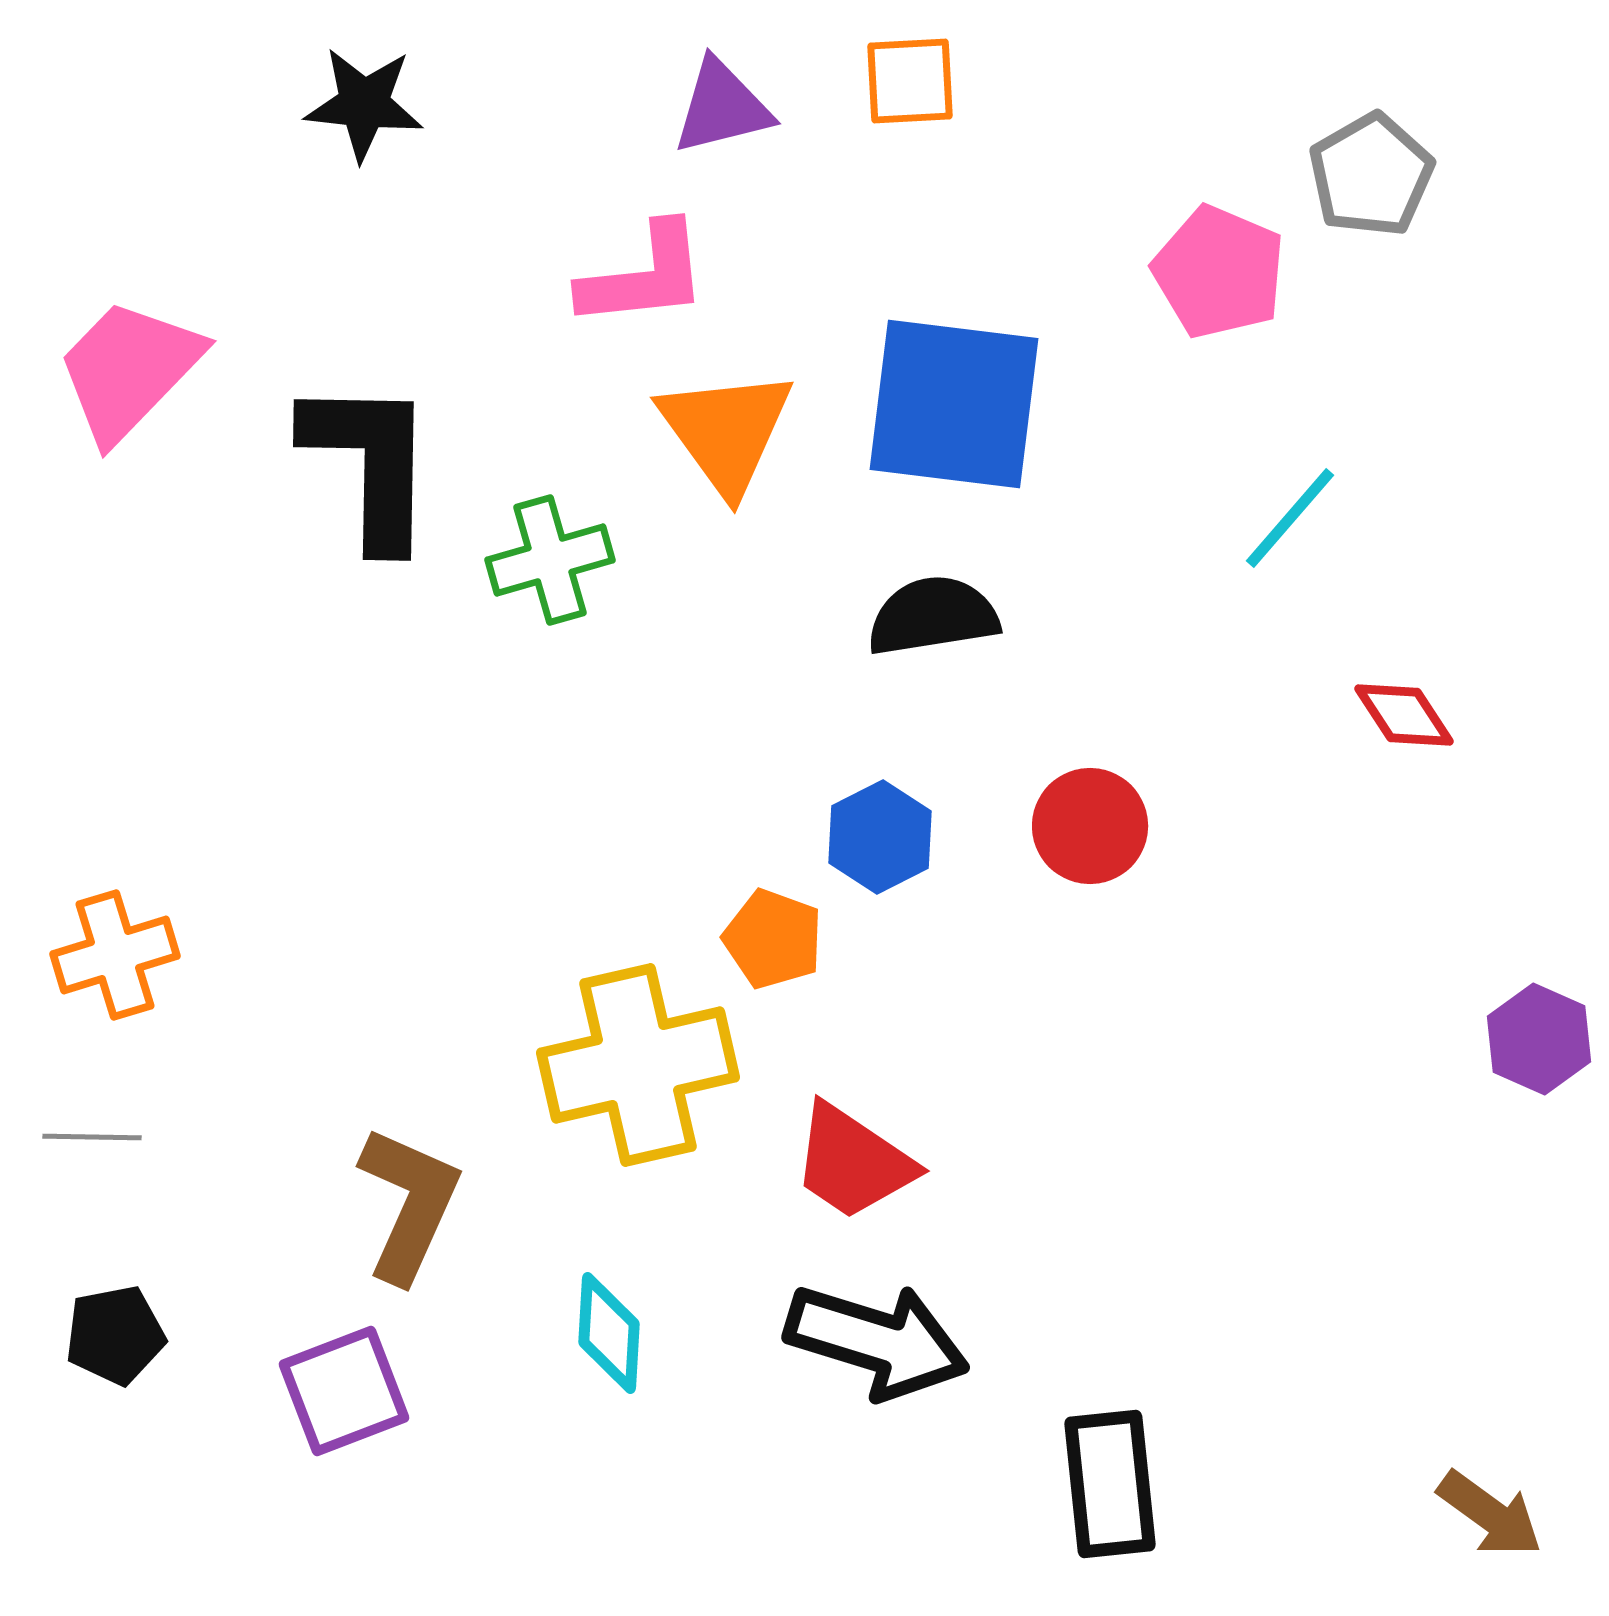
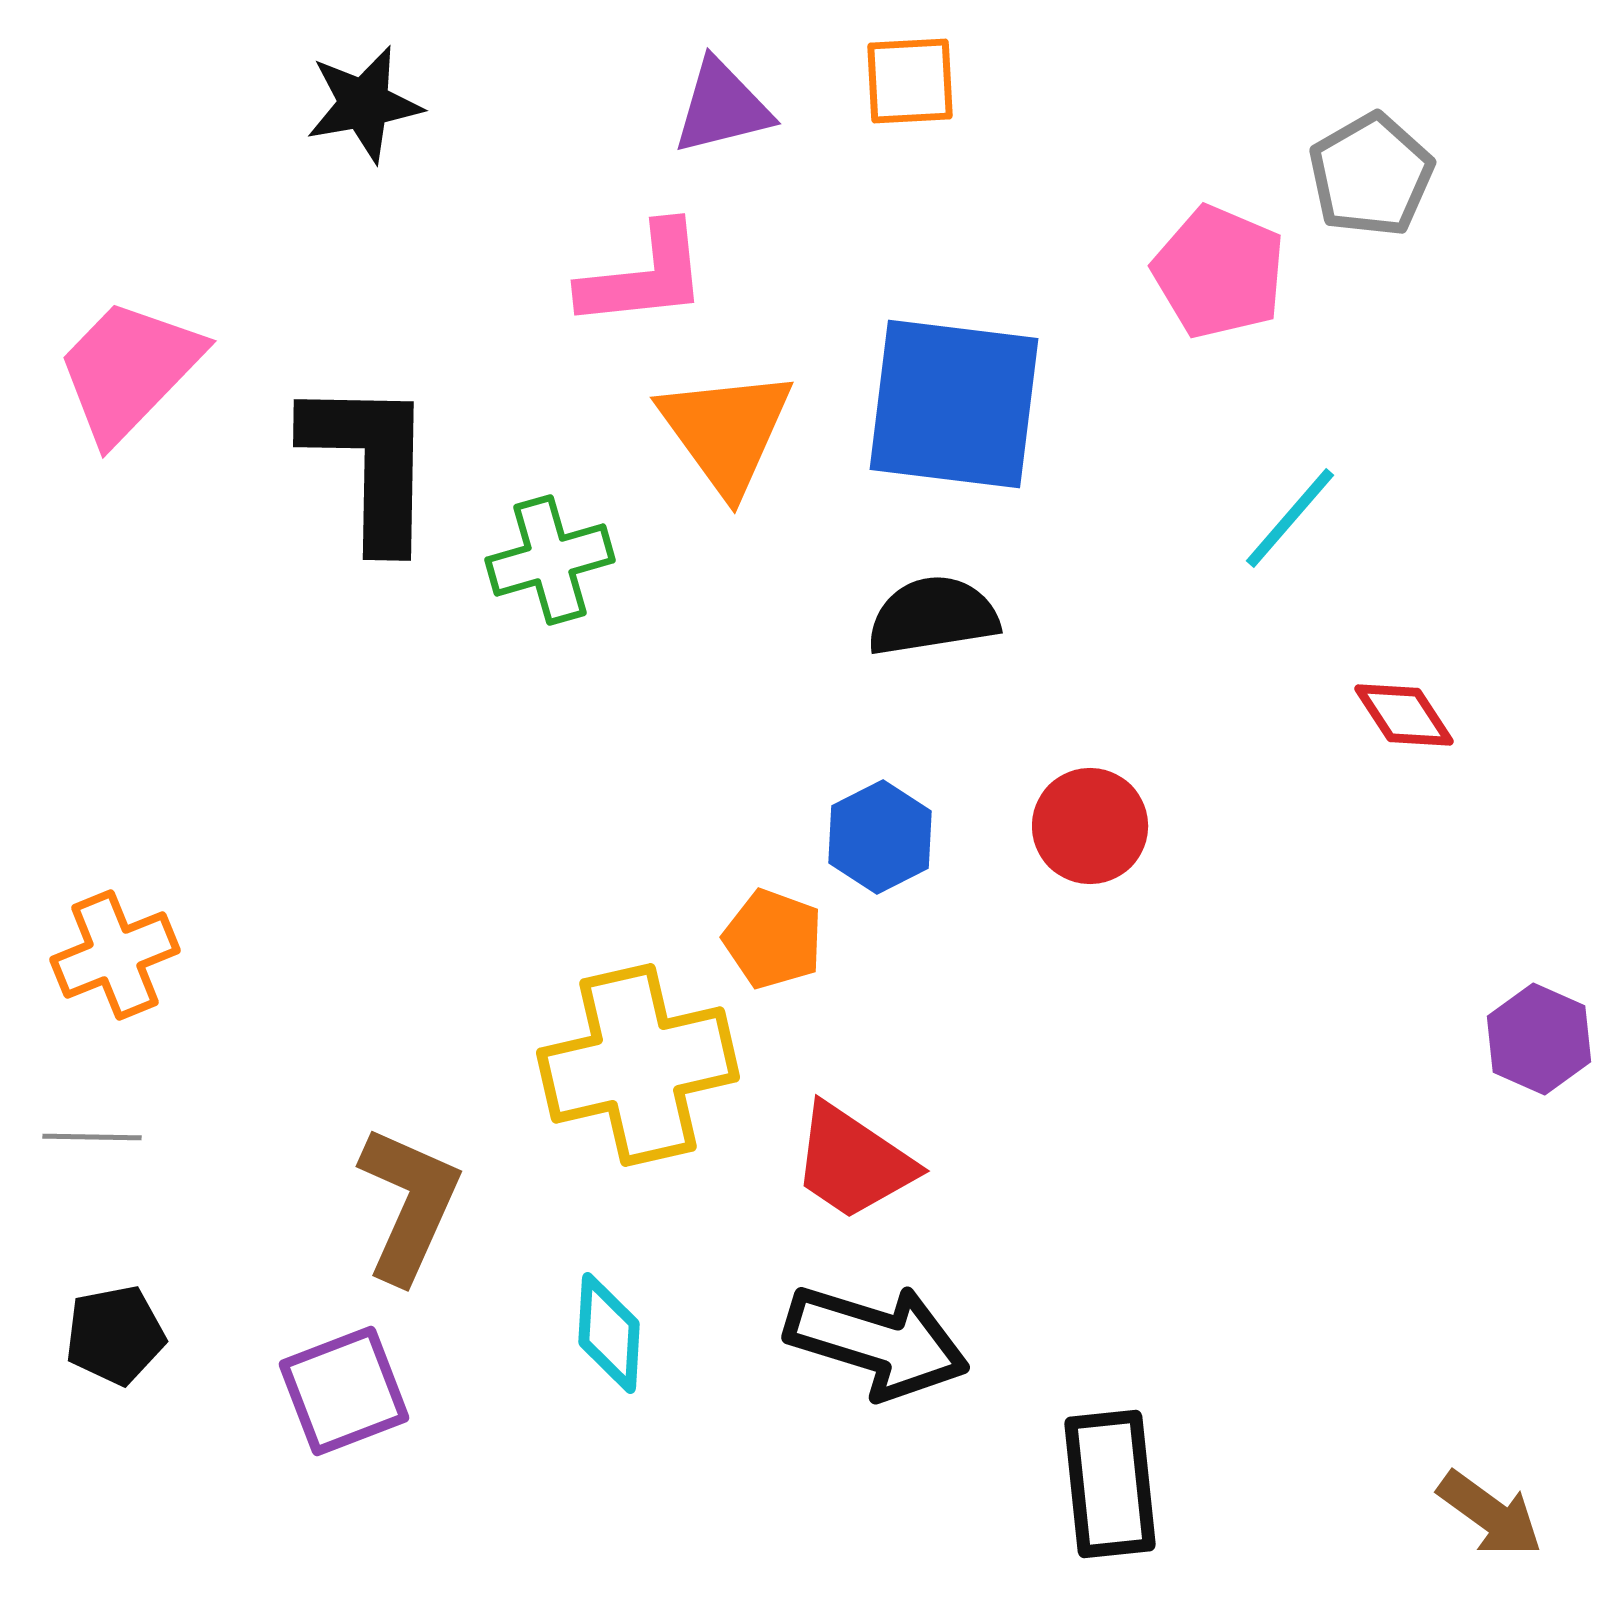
black star: rotated 16 degrees counterclockwise
orange cross: rotated 5 degrees counterclockwise
